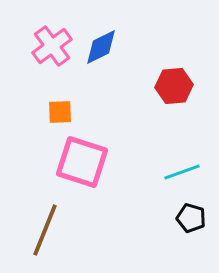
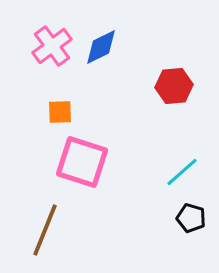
cyan line: rotated 21 degrees counterclockwise
